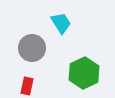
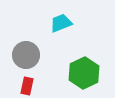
cyan trapezoid: rotated 80 degrees counterclockwise
gray circle: moved 6 px left, 7 px down
